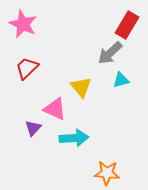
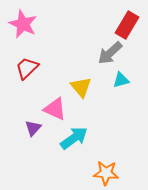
cyan arrow: rotated 32 degrees counterclockwise
orange star: moved 1 px left
